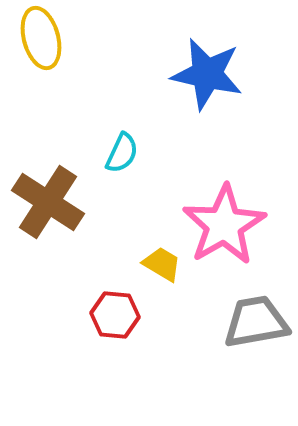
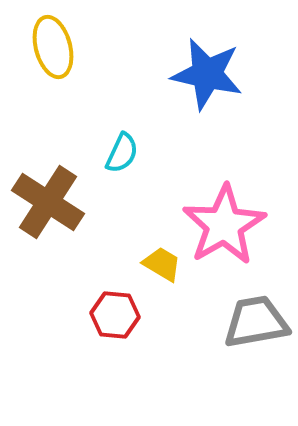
yellow ellipse: moved 12 px right, 9 px down
